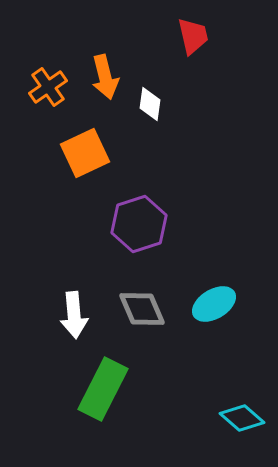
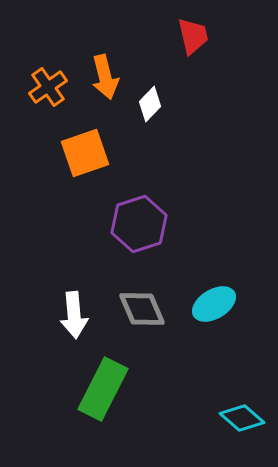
white diamond: rotated 36 degrees clockwise
orange square: rotated 6 degrees clockwise
